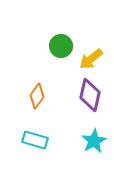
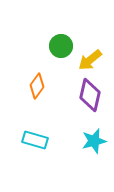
yellow arrow: moved 1 px left, 1 px down
orange diamond: moved 10 px up
cyan star: rotated 15 degrees clockwise
